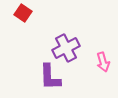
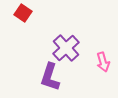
purple cross: rotated 16 degrees counterclockwise
purple L-shape: rotated 20 degrees clockwise
